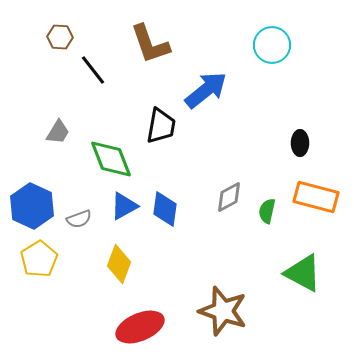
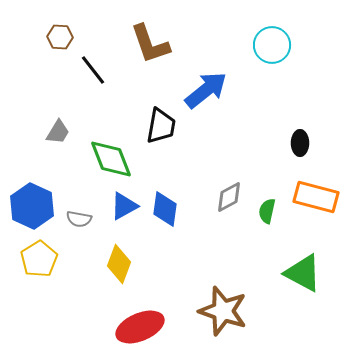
gray semicircle: rotated 30 degrees clockwise
